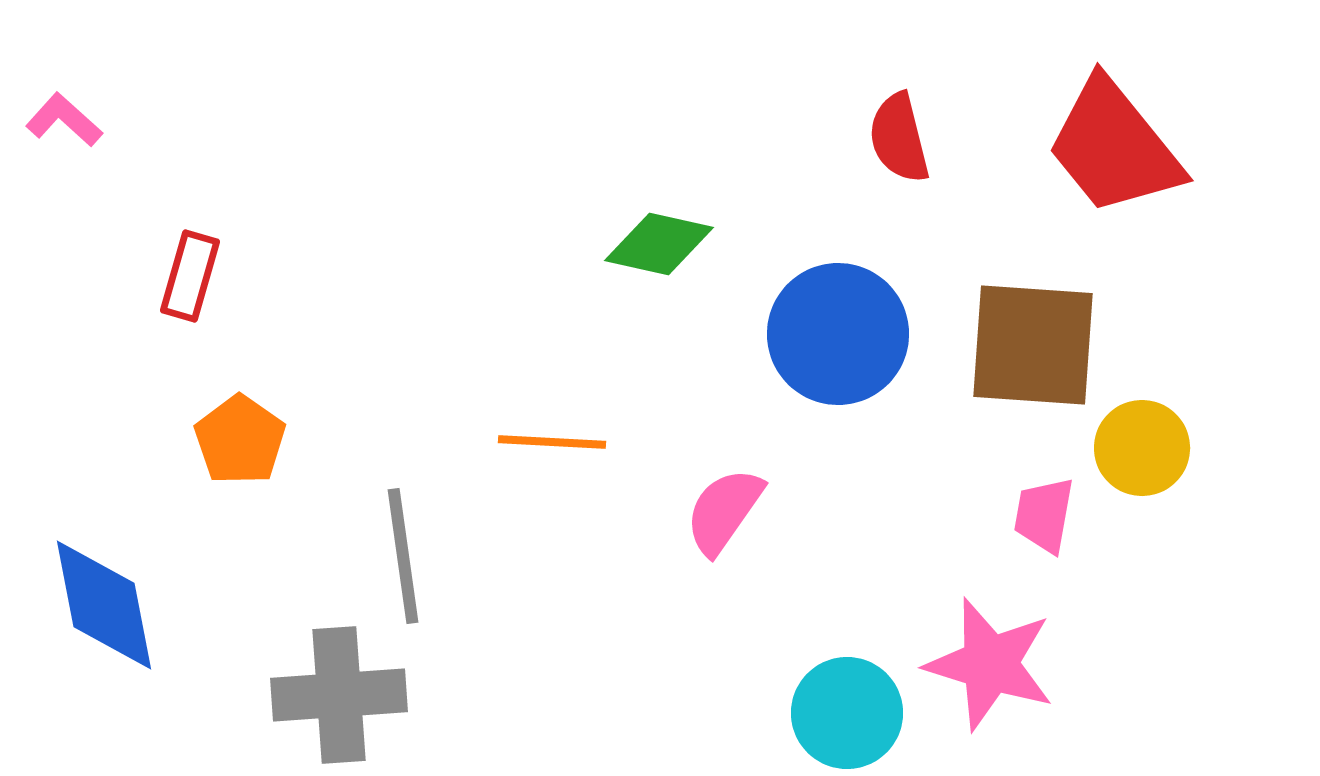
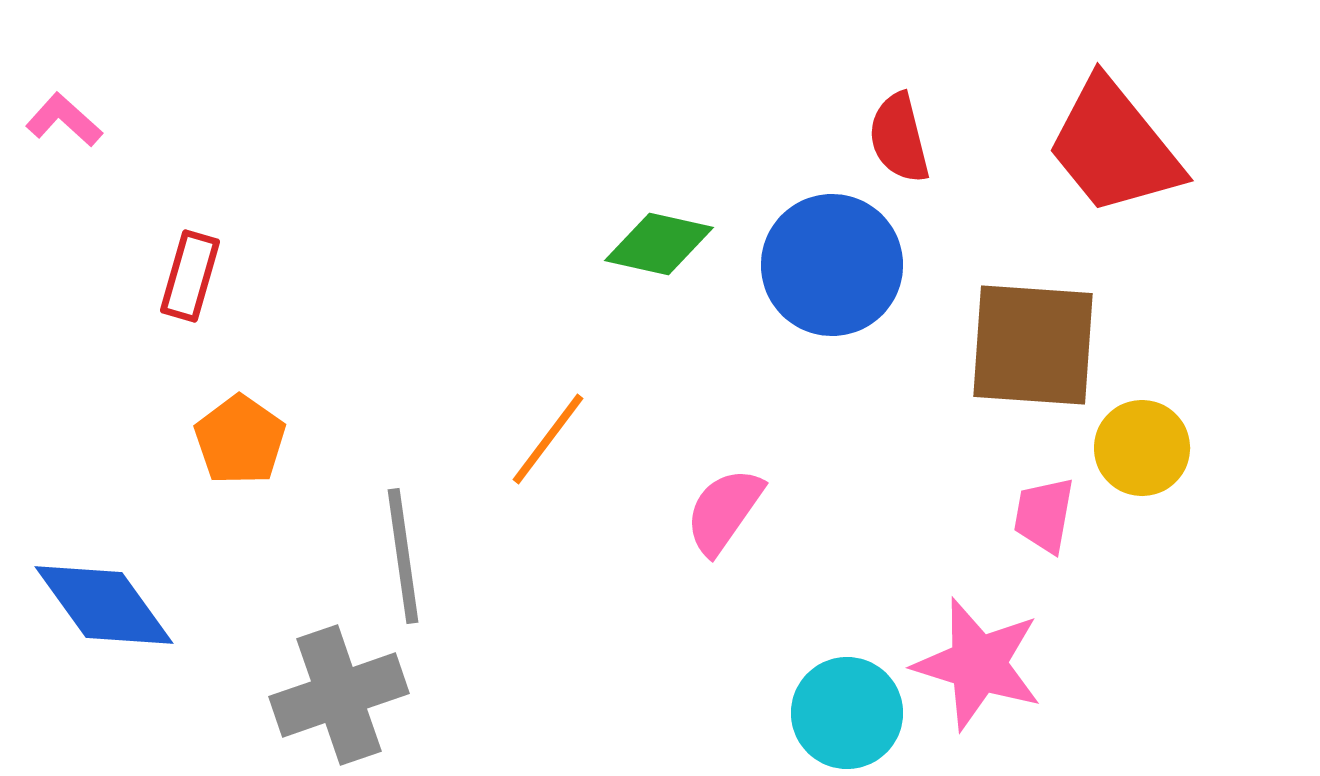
blue circle: moved 6 px left, 69 px up
orange line: moved 4 px left, 3 px up; rotated 56 degrees counterclockwise
blue diamond: rotated 25 degrees counterclockwise
pink star: moved 12 px left
gray cross: rotated 15 degrees counterclockwise
